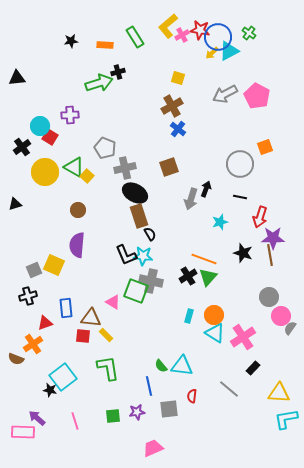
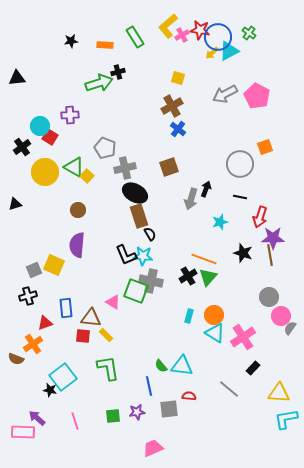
red semicircle at (192, 396): moved 3 px left; rotated 88 degrees clockwise
